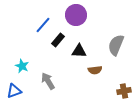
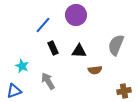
black rectangle: moved 5 px left, 8 px down; rotated 64 degrees counterclockwise
